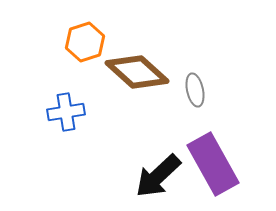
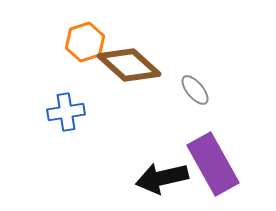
brown diamond: moved 8 px left, 7 px up
gray ellipse: rotated 28 degrees counterclockwise
black arrow: moved 4 px right, 2 px down; rotated 30 degrees clockwise
